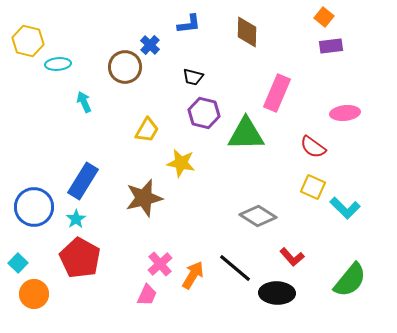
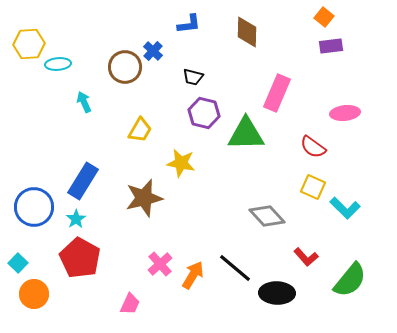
yellow hexagon: moved 1 px right, 3 px down; rotated 16 degrees counterclockwise
blue cross: moved 3 px right, 6 px down
yellow trapezoid: moved 7 px left
gray diamond: moved 9 px right; rotated 15 degrees clockwise
red L-shape: moved 14 px right
pink trapezoid: moved 17 px left, 9 px down
